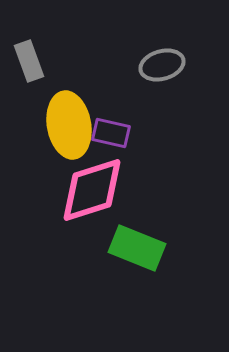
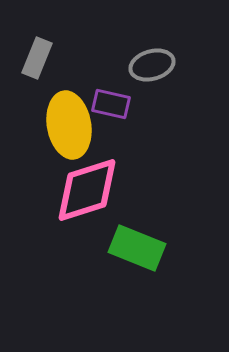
gray rectangle: moved 8 px right, 3 px up; rotated 42 degrees clockwise
gray ellipse: moved 10 px left
purple rectangle: moved 29 px up
pink diamond: moved 5 px left
